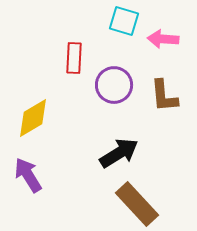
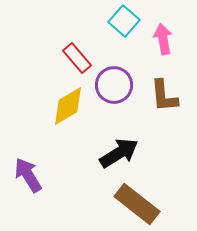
cyan square: rotated 24 degrees clockwise
pink arrow: rotated 76 degrees clockwise
red rectangle: moved 3 px right; rotated 44 degrees counterclockwise
yellow diamond: moved 35 px right, 12 px up
brown rectangle: rotated 9 degrees counterclockwise
